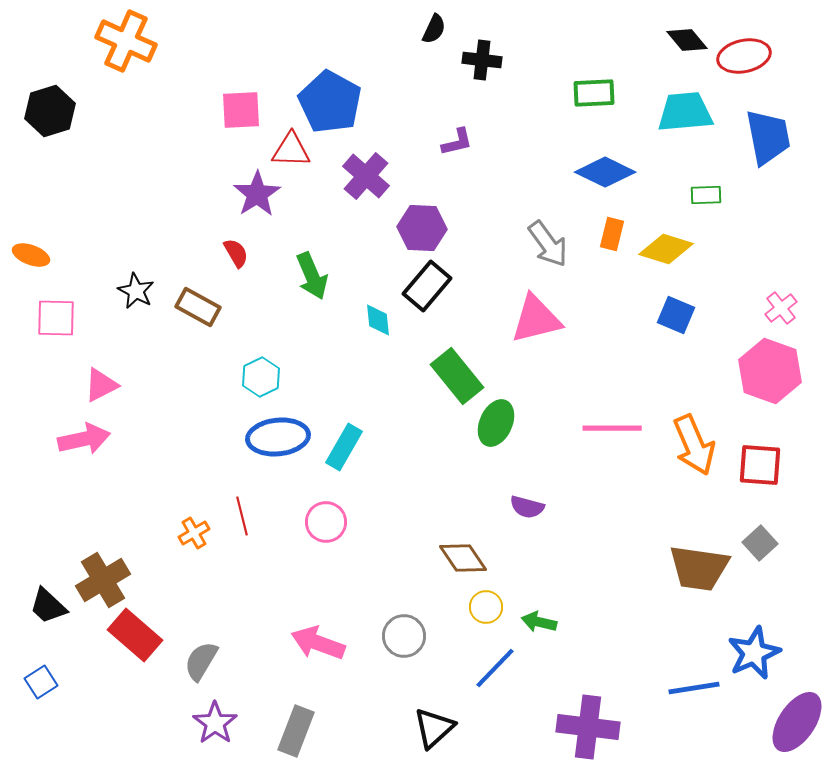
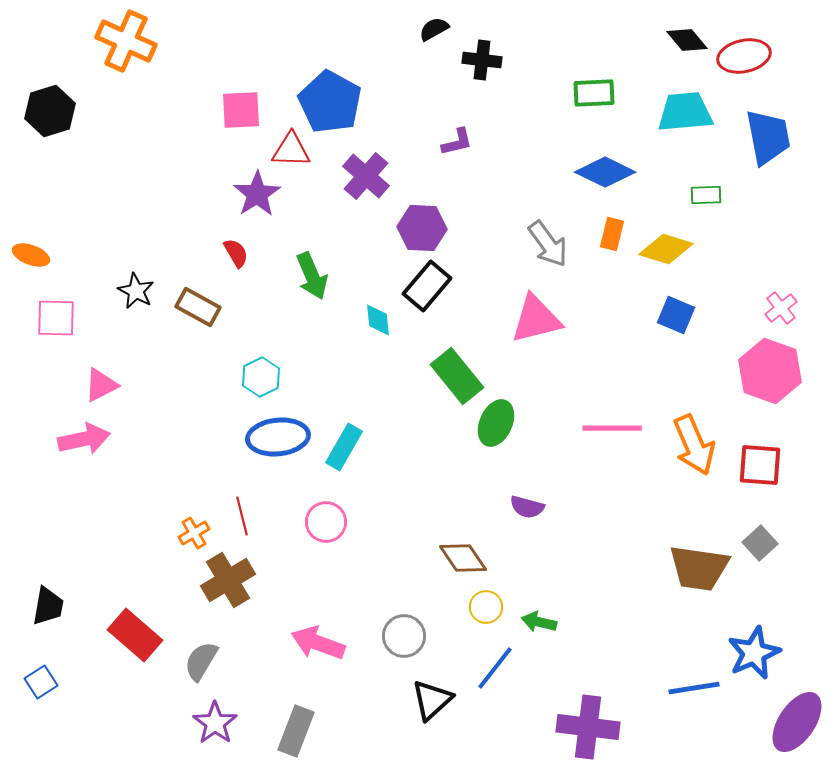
black semicircle at (434, 29): rotated 144 degrees counterclockwise
brown cross at (103, 580): moved 125 px right
black trapezoid at (48, 606): rotated 123 degrees counterclockwise
blue line at (495, 668): rotated 6 degrees counterclockwise
black triangle at (434, 728): moved 2 px left, 28 px up
